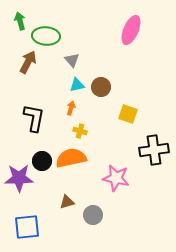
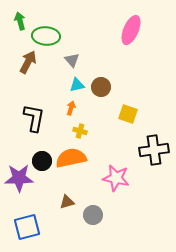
blue square: rotated 8 degrees counterclockwise
